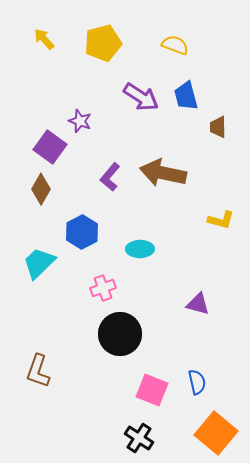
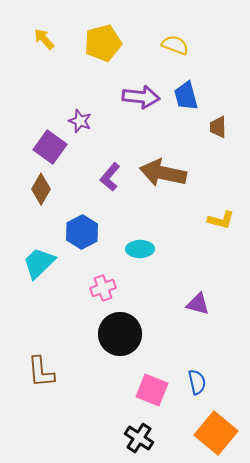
purple arrow: rotated 27 degrees counterclockwise
brown L-shape: moved 3 px right, 1 px down; rotated 24 degrees counterclockwise
